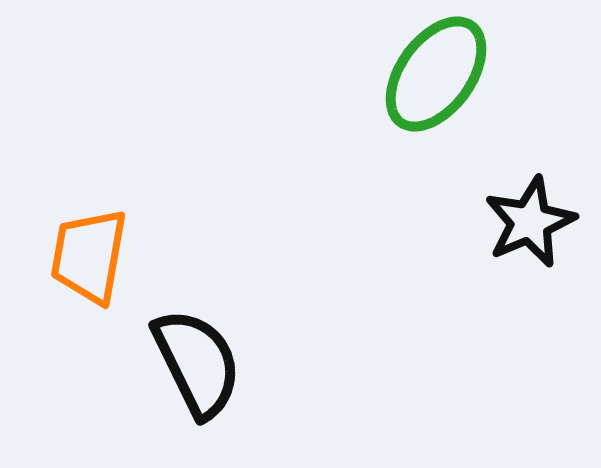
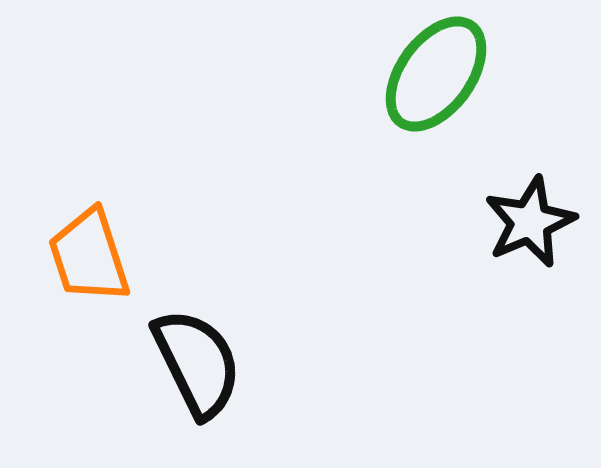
orange trapezoid: rotated 28 degrees counterclockwise
